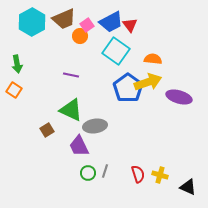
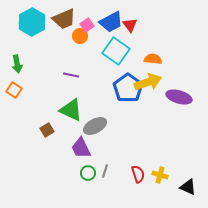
gray ellipse: rotated 20 degrees counterclockwise
purple trapezoid: moved 2 px right, 2 px down
